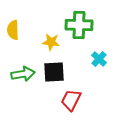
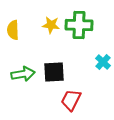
yellow star: moved 17 px up
cyan cross: moved 4 px right, 3 px down
